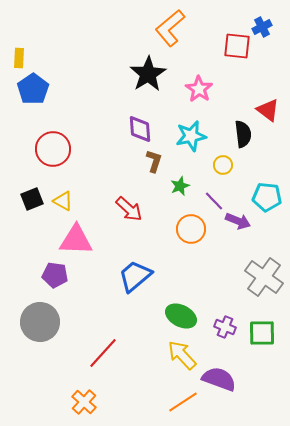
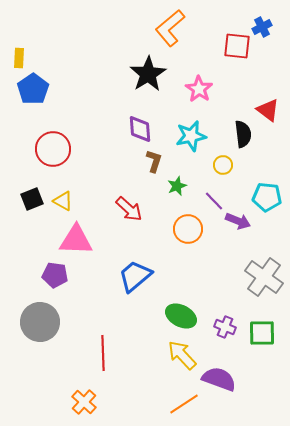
green star: moved 3 px left
orange circle: moved 3 px left
red line: rotated 44 degrees counterclockwise
orange line: moved 1 px right, 2 px down
